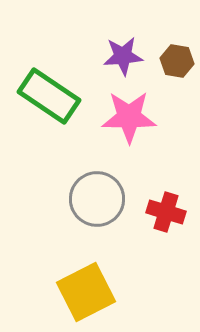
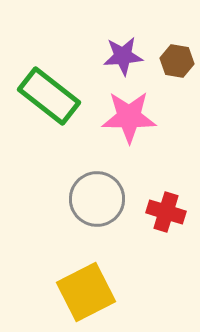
green rectangle: rotated 4 degrees clockwise
